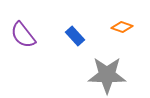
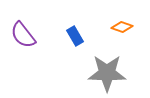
blue rectangle: rotated 12 degrees clockwise
gray star: moved 2 px up
